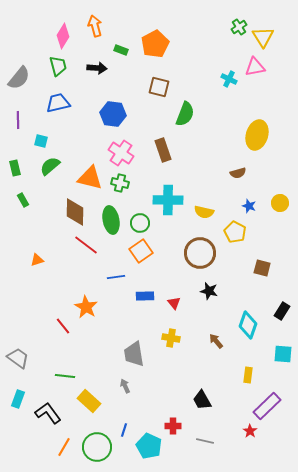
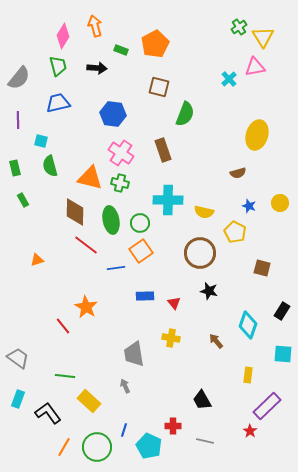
cyan cross at (229, 79): rotated 21 degrees clockwise
green semicircle at (50, 166): rotated 65 degrees counterclockwise
blue line at (116, 277): moved 9 px up
